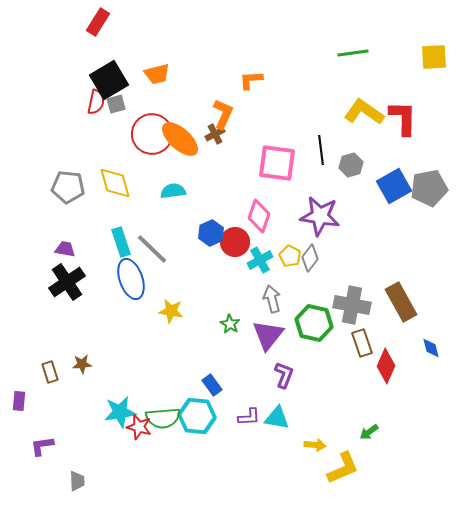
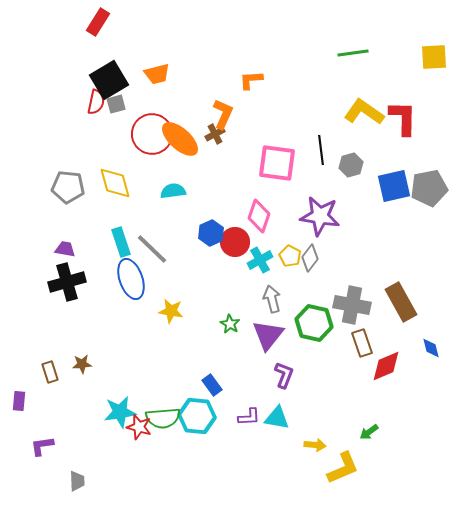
blue square at (394, 186): rotated 16 degrees clockwise
black cross at (67, 282): rotated 18 degrees clockwise
red diamond at (386, 366): rotated 44 degrees clockwise
